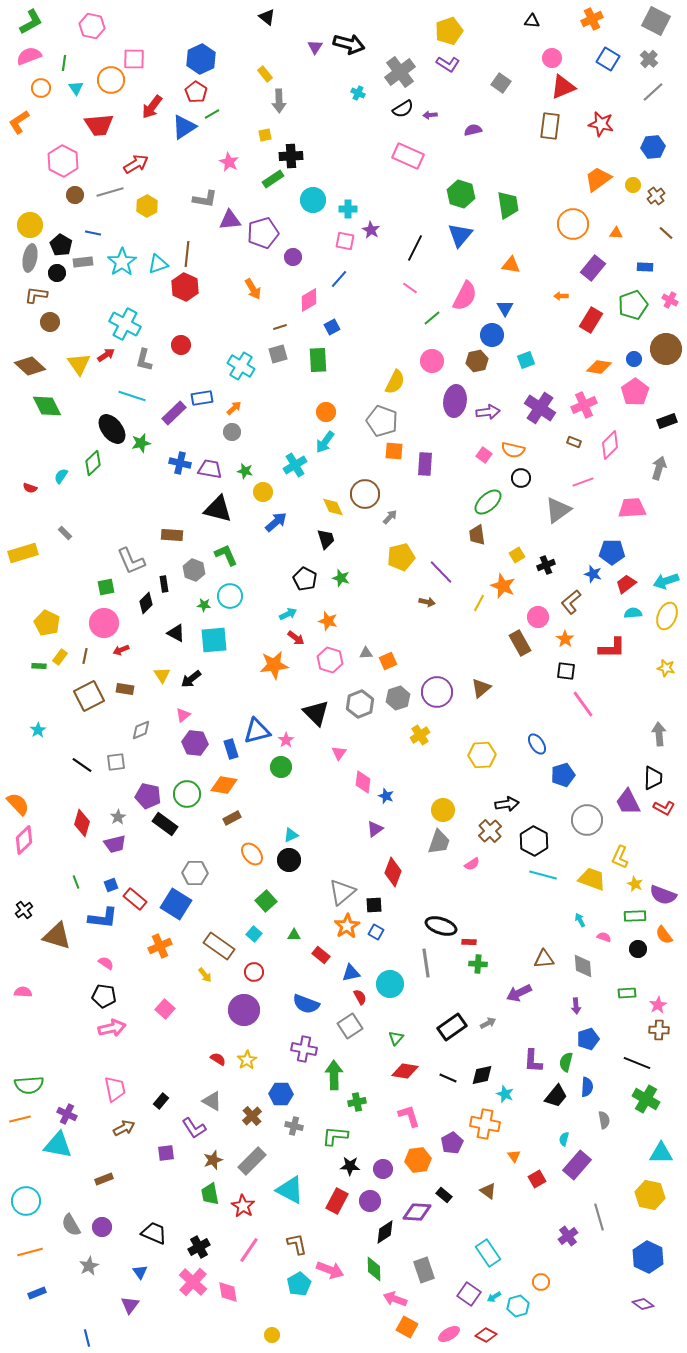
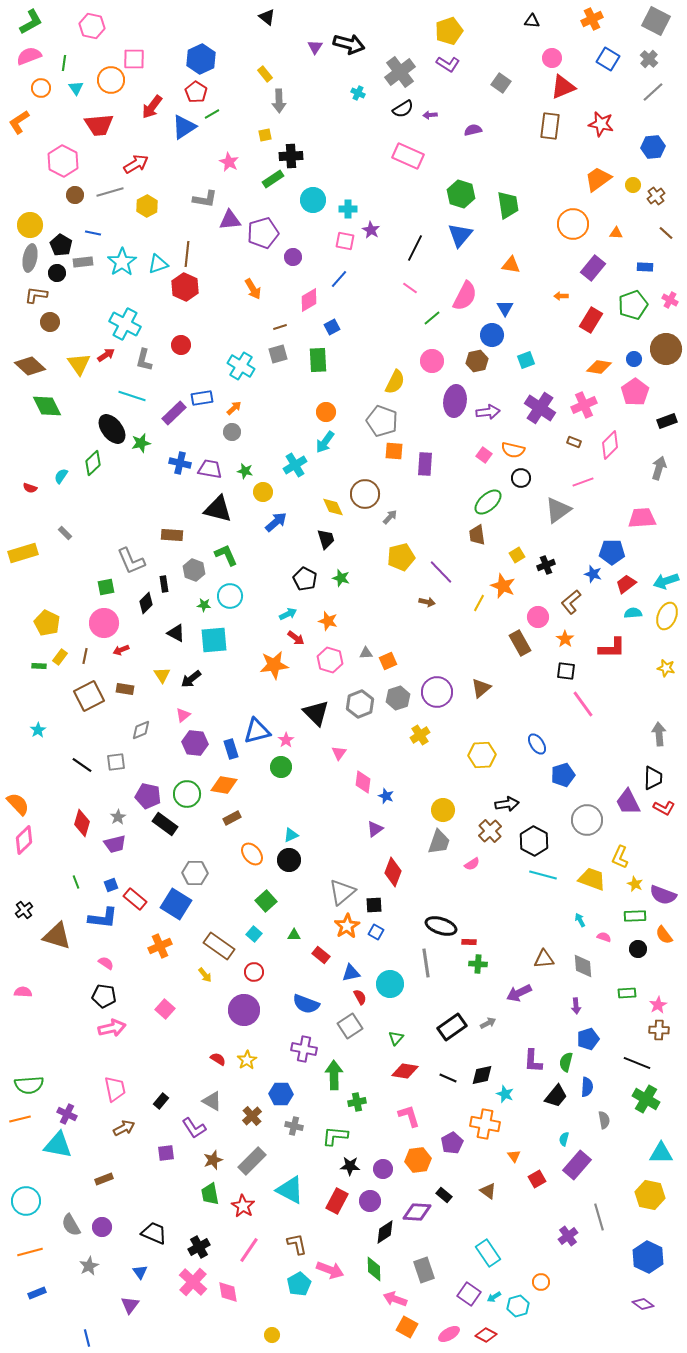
pink trapezoid at (632, 508): moved 10 px right, 10 px down
